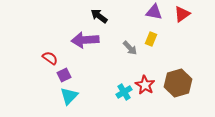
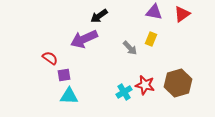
black arrow: rotated 72 degrees counterclockwise
purple arrow: moved 1 px left, 1 px up; rotated 20 degrees counterclockwise
purple square: rotated 16 degrees clockwise
red star: rotated 18 degrees counterclockwise
cyan triangle: rotated 48 degrees clockwise
